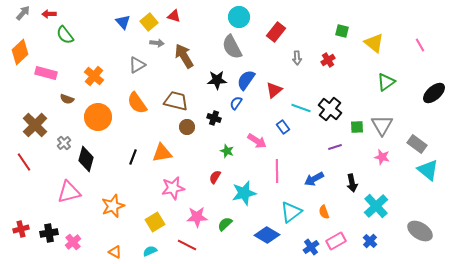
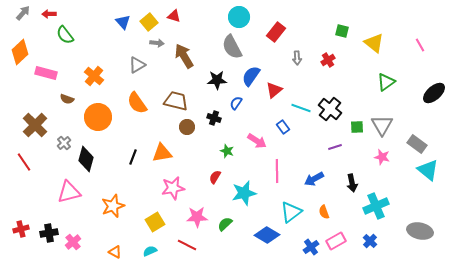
blue semicircle at (246, 80): moved 5 px right, 4 px up
cyan cross at (376, 206): rotated 20 degrees clockwise
gray ellipse at (420, 231): rotated 20 degrees counterclockwise
